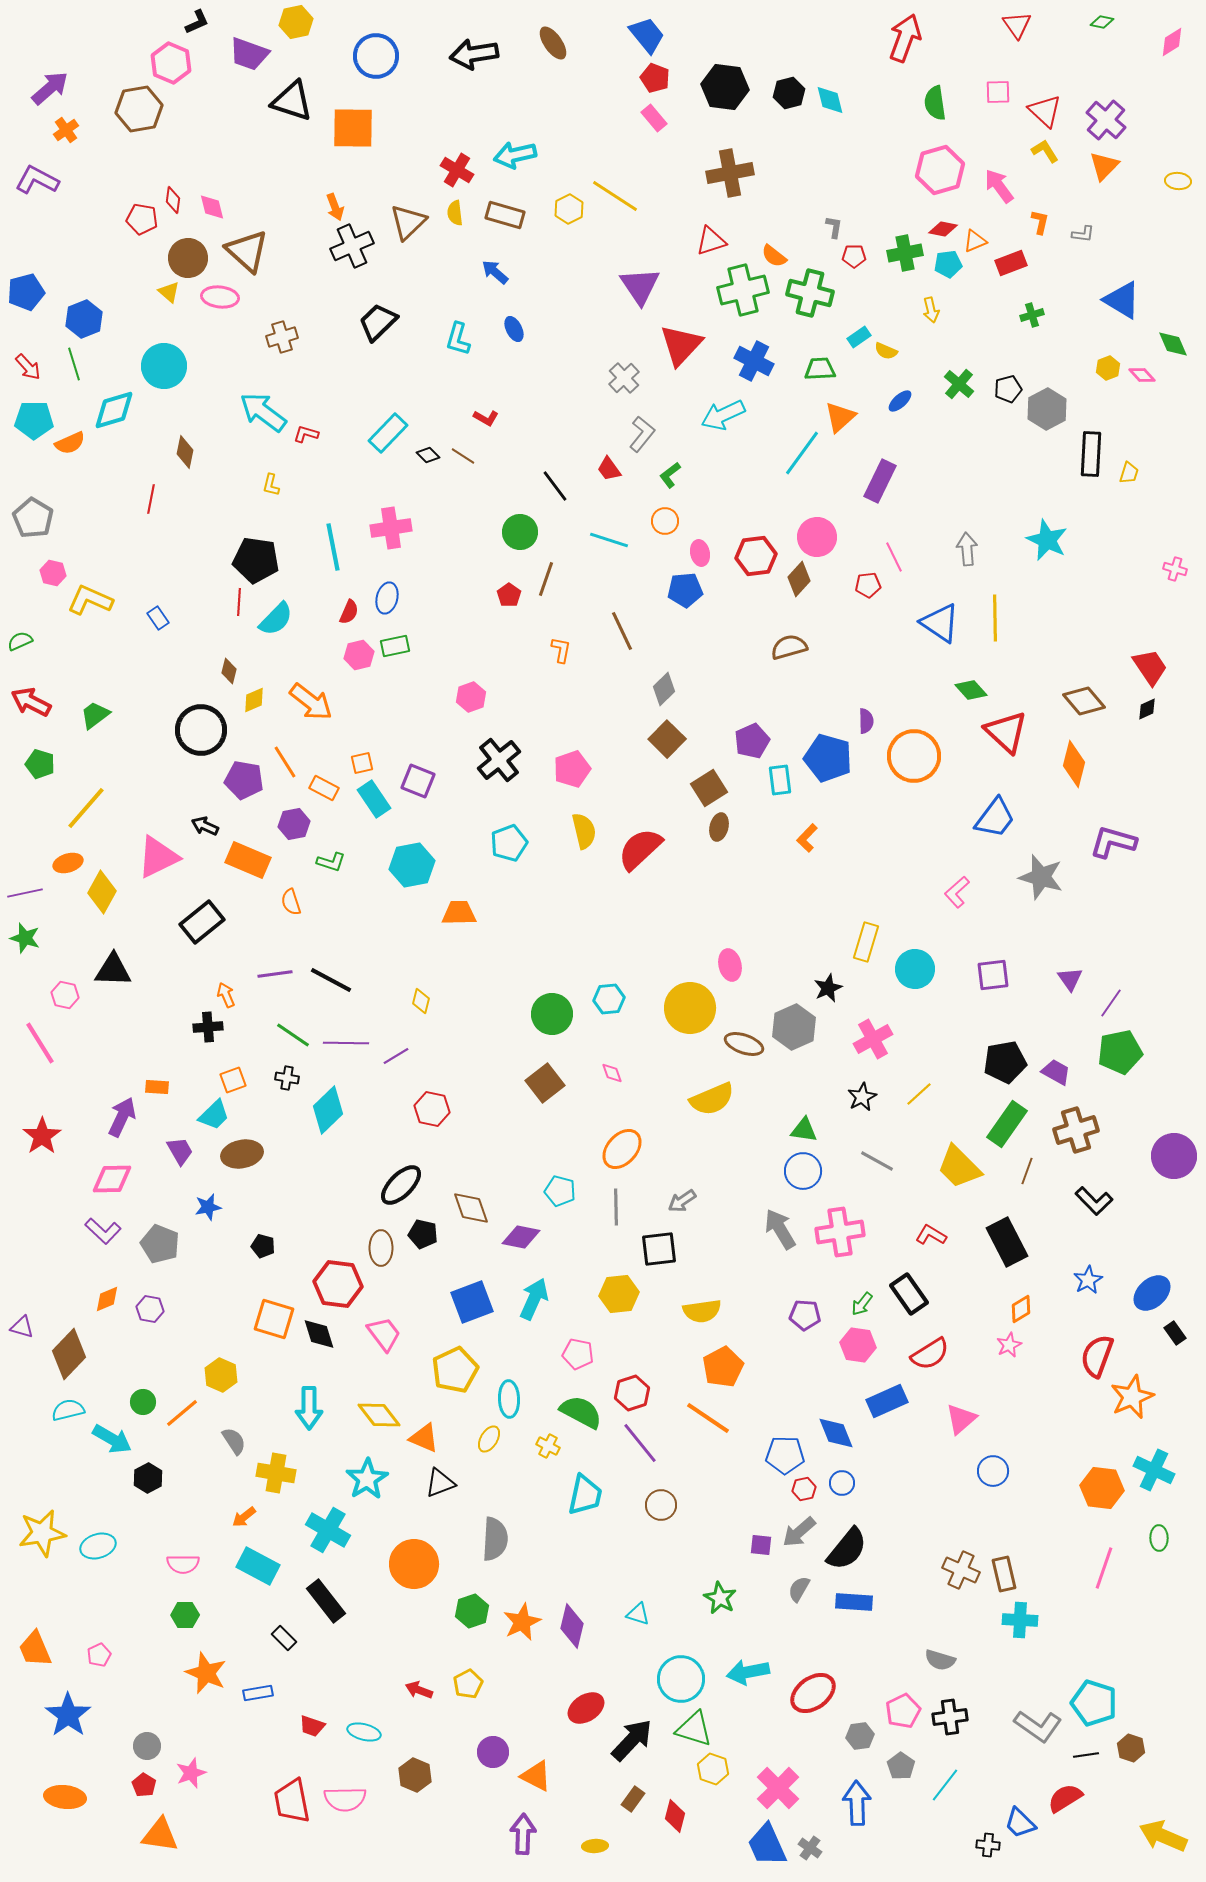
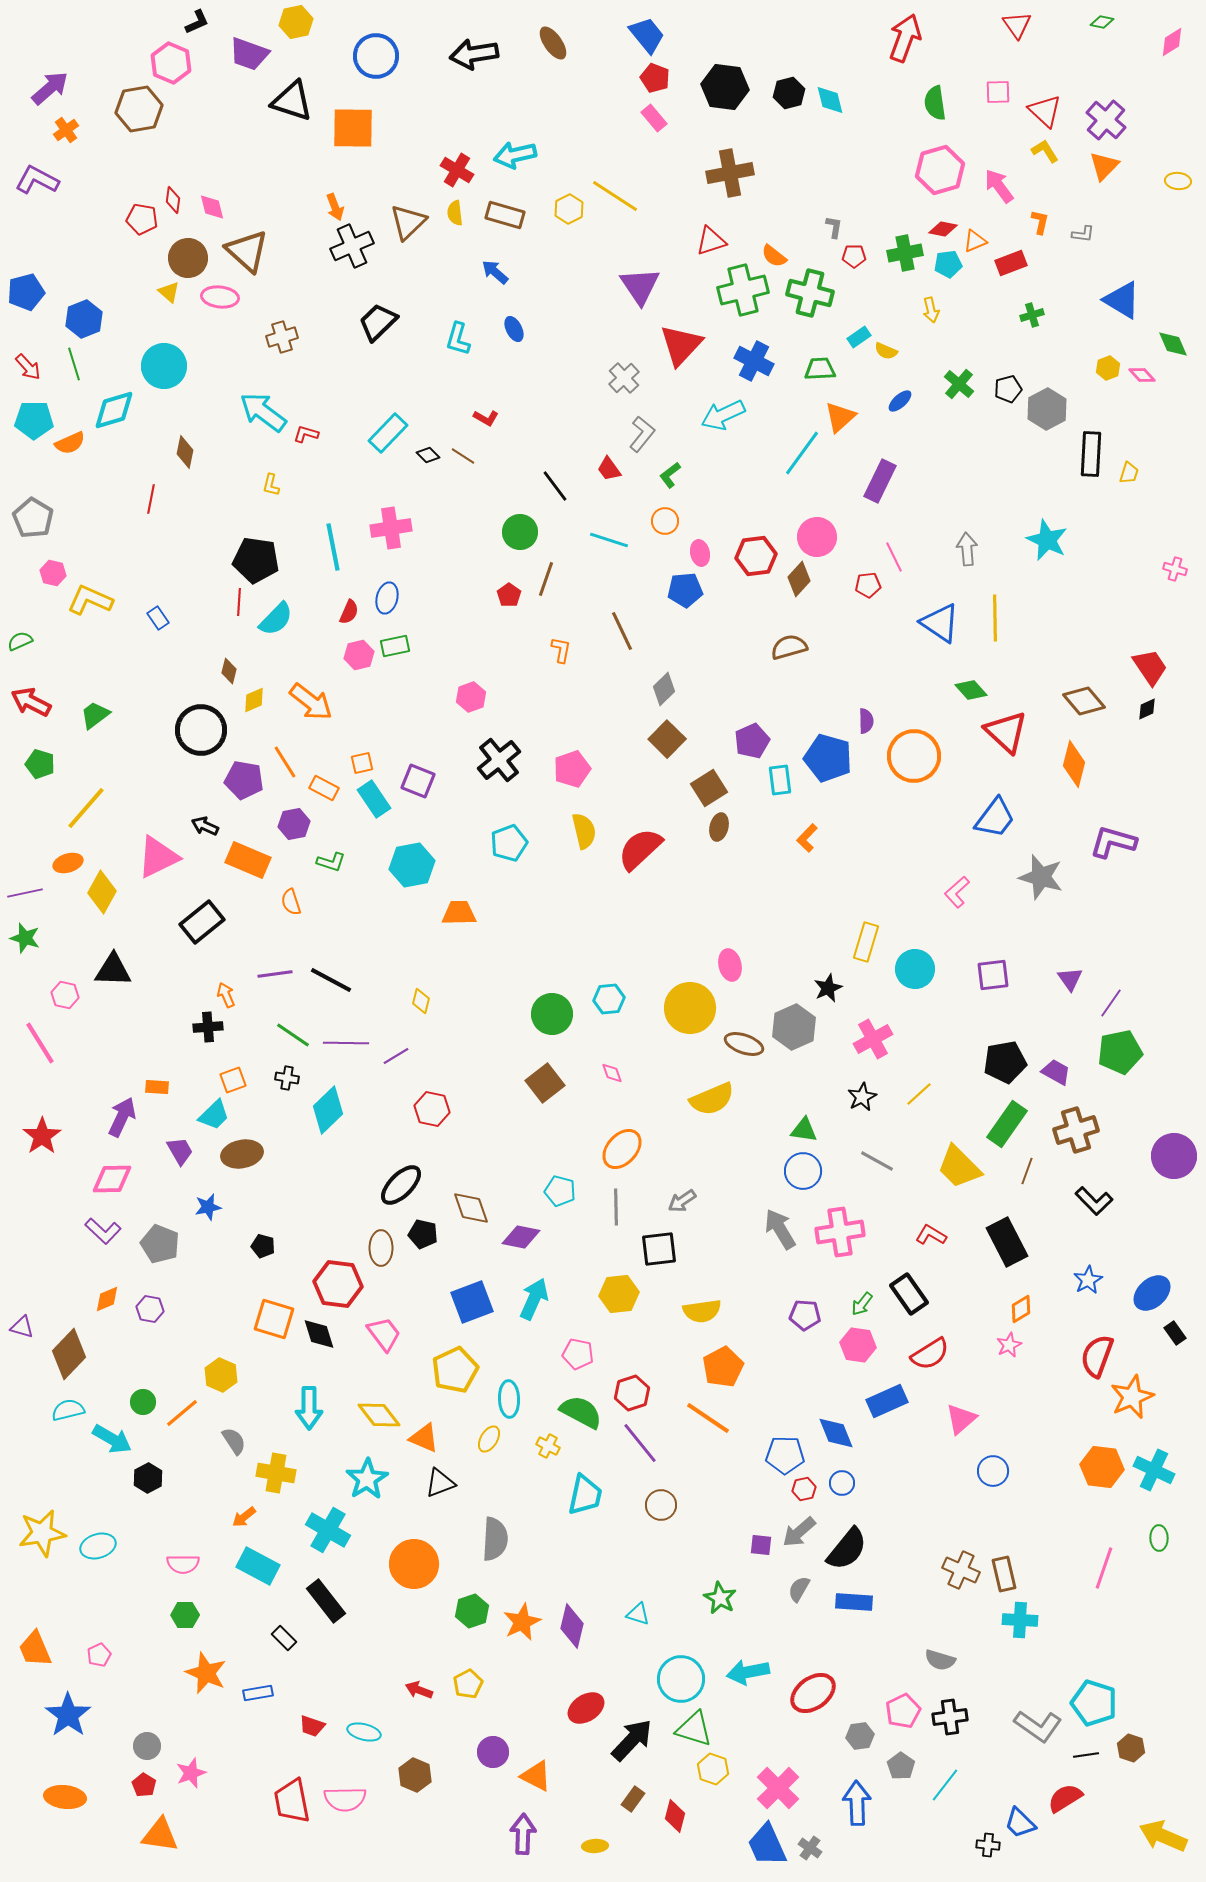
orange hexagon at (1102, 1488): moved 21 px up
